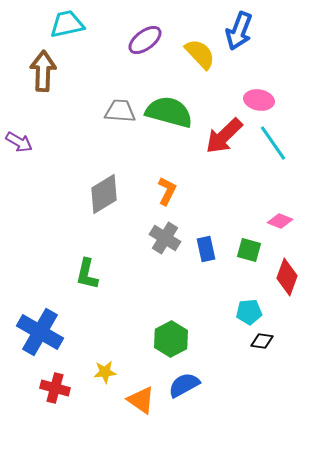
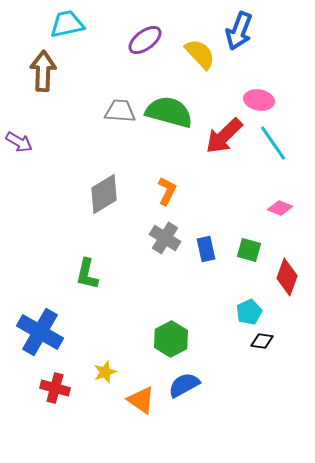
pink diamond: moved 13 px up
cyan pentagon: rotated 20 degrees counterclockwise
yellow star: rotated 15 degrees counterclockwise
